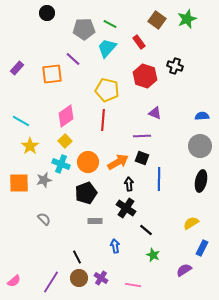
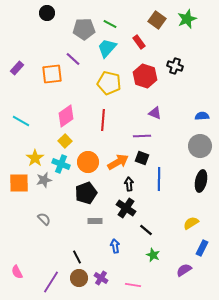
yellow pentagon at (107, 90): moved 2 px right, 7 px up
yellow star at (30, 146): moved 5 px right, 12 px down
pink semicircle at (14, 281): moved 3 px right, 9 px up; rotated 104 degrees clockwise
